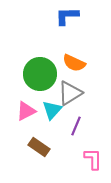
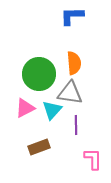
blue L-shape: moved 5 px right
orange semicircle: rotated 120 degrees counterclockwise
green circle: moved 1 px left
gray triangle: rotated 40 degrees clockwise
pink triangle: moved 1 px left, 3 px up
purple line: moved 1 px up; rotated 24 degrees counterclockwise
brown rectangle: rotated 55 degrees counterclockwise
